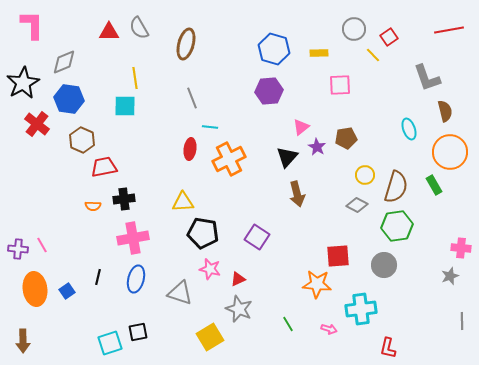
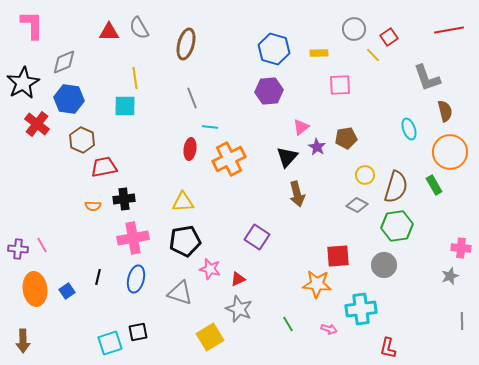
black pentagon at (203, 233): moved 18 px left, 8 px down; rotated 20 degrees counterclockwise
